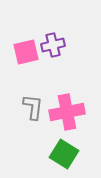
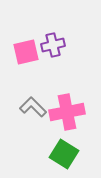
gray L-shape: rotated 52 degrees counterclockwise
